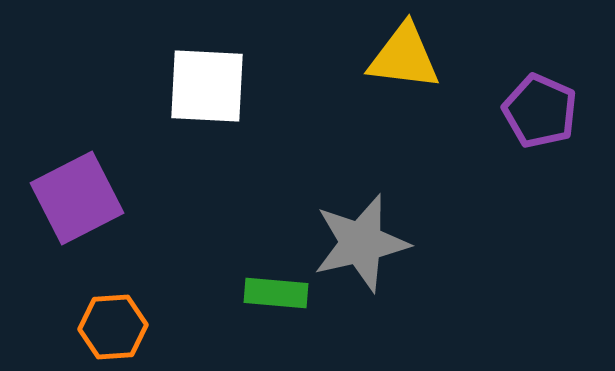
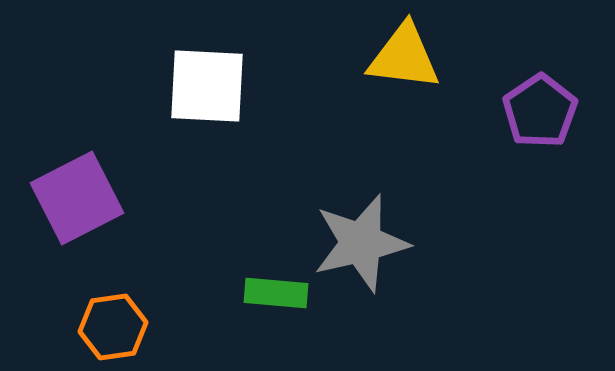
purple pentagon: rotated 14 degrees clockwise
orange hexagon: rotated 4 degrees counterclockwise
